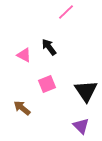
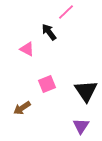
black arrow: moved 15 px up
pink triangle: moved 3 px right, 6 px up
brown arrow: rotated 72 degrees counterclockwise
purple triangle: rotated 18 degrees clockwise
